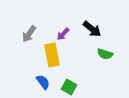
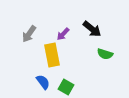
green square: moved 3 px left
